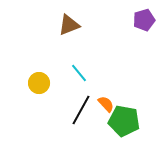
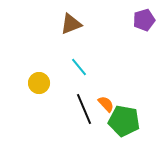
brown triangle: moved 2 px right, 1 px up
cyan line: moved 6 px up
black line: moved 3 px right, 1 px up; rotated 52 degrees counterclockwise
